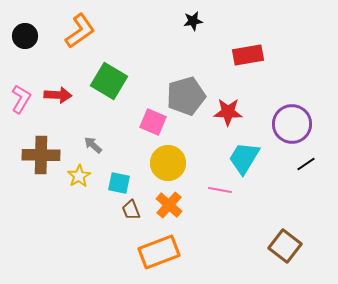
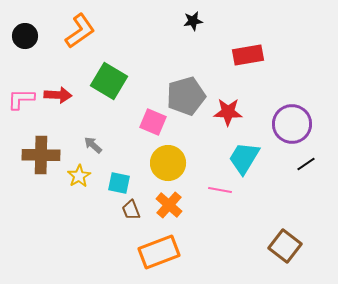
pink L-shape: rotated 120 degrees counterclockwise
